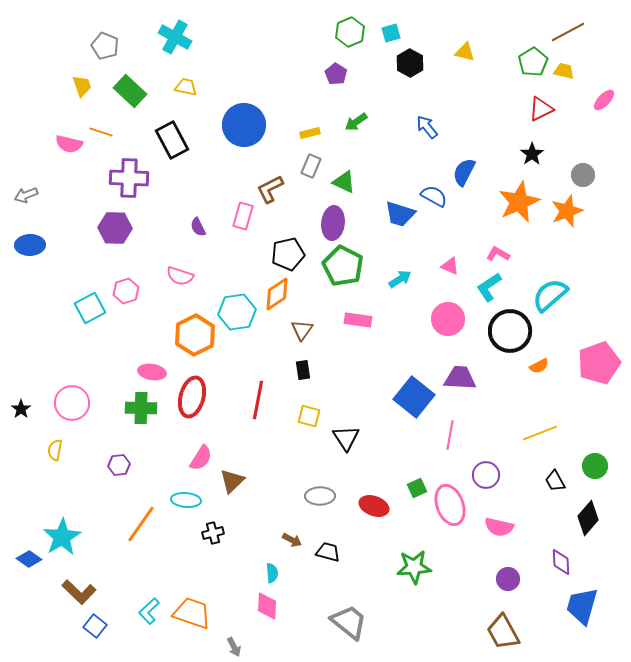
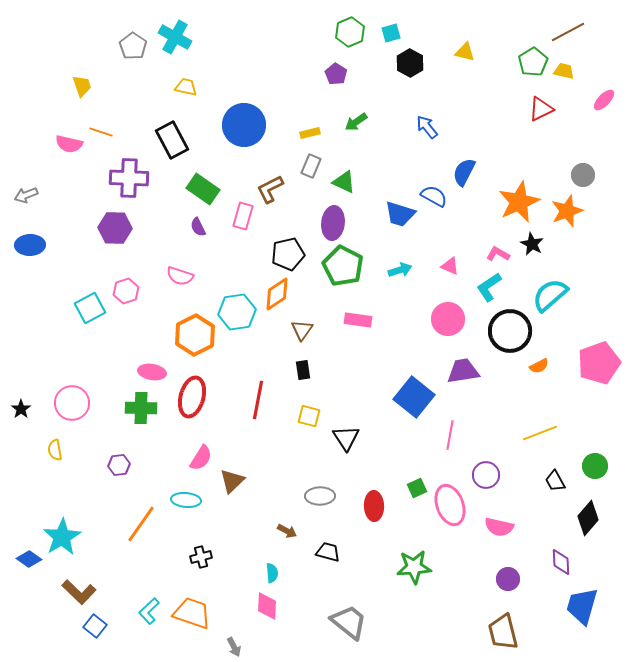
gray pentagon at (105, 46): moved 28 px right; rotated 12 degrees clockwise
green rectangle at (130, 91): moved 73 px right, 98 px down; rotated 8 degrees counterclockwise
black star at (532, 154): moved 90 px down; rotated 10 degrees counterclockwise
cyan arrow at (400, 279): moved 9 px up; rotated 15 degrees clockwise
purple trapezoid at (460, 378): moved 3 px right, 7 px up; rotated 12 degrees counterclockwise
yellow semicircle at (55, 450): rotated 20 degrees counterclockwise
red ellipse at (374, 506): rotated 68 degrees clockwise
black cross at (213, 533): moved 12 px left, 24 px down
brown arrow at (292, 540): moved 5 px left, 9 px up
brown trapezoid at (503, 632): rotated 15 degrees clockwise
